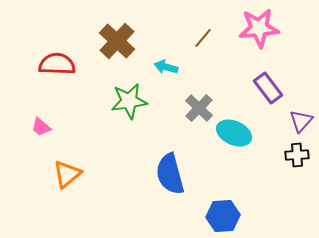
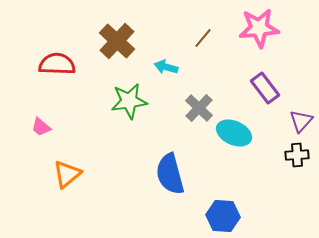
purple rectangle: moved 3 px left
blue hexagon: rotated 8 degrees clockwise
